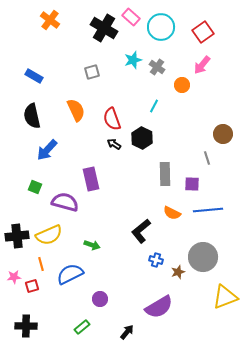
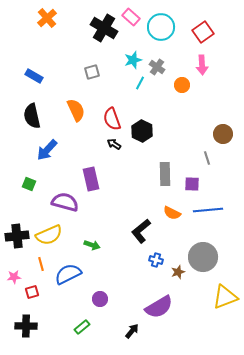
orange cross at (50, 20): moved 3 px left, 2 px up; rotated 12 degrees clockwise
pink arrow at (202, 65): rotated 42 degrees counterclockwise
cyan line at (154, 106): moved 14 px left, 23 px up
black hexagon at (142, 138): moved 7 px up
green square at (35, 187): moved 6 px left, 3 px up
blue semicircle at (70, 274): moved 2 px left
red square at (32, 286): moved 6 px down
black arrow at (127, 332): moved 5 px right, 1 px up
